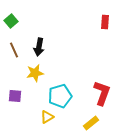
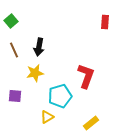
red L-shape: moved 16 px left, 17 px up
